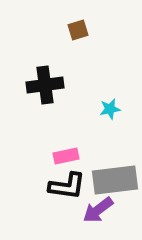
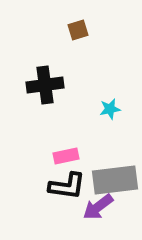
purple arrow: moved 3 px up
